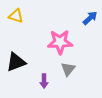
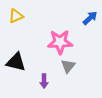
yellow triangle: rotated 42 degrees counterclockwise
black triangle: rotated 35 degrees clockwise
gray triangle: moved 3 px up
